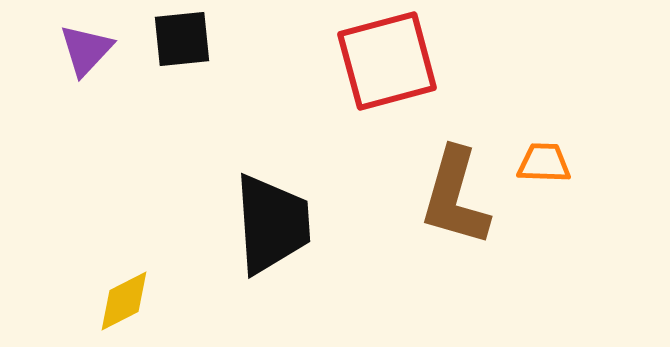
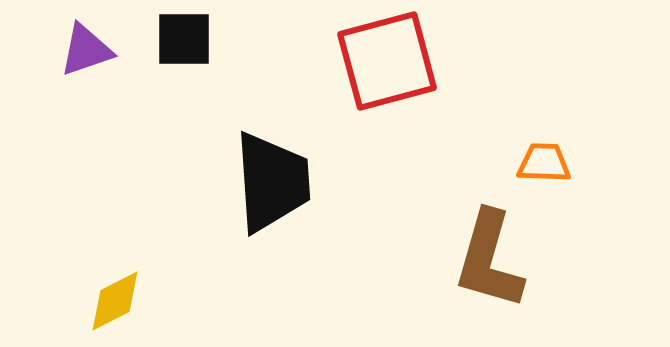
black square: moved 2 px right; rotated 6 degrees clockwise
purple triangle: rotated 28 degrees clockwise
brown L-shape: moved 34 px right, 63 px down
black trapezoid: moved 42 px up
yellow diamond: moved 9 px left
